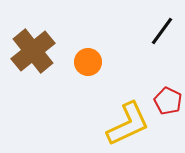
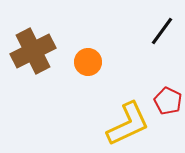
brown cross: rotated 12 degrees clockwise
